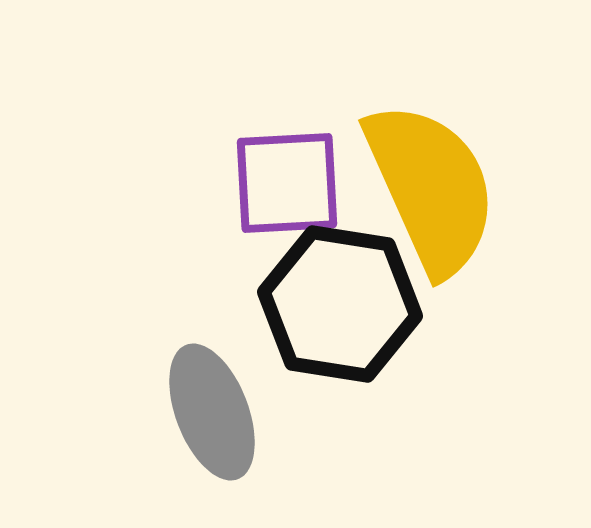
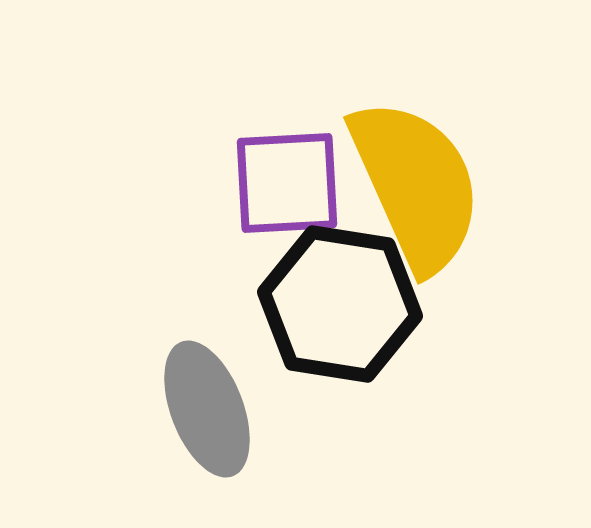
yellow semicircle: moved 15 px left, 3 px up
gray ellipse: moved 5 px left, 3 px up
